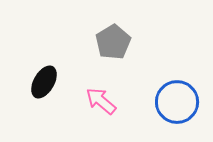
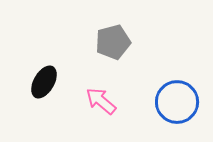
gray pentagon: rotated 16 degrees clockwise
